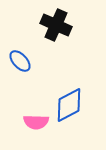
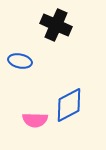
blue ellipse: rotated 35 degrees counterclockwise
pink semicircle: moved 1 px left, 2 px up
